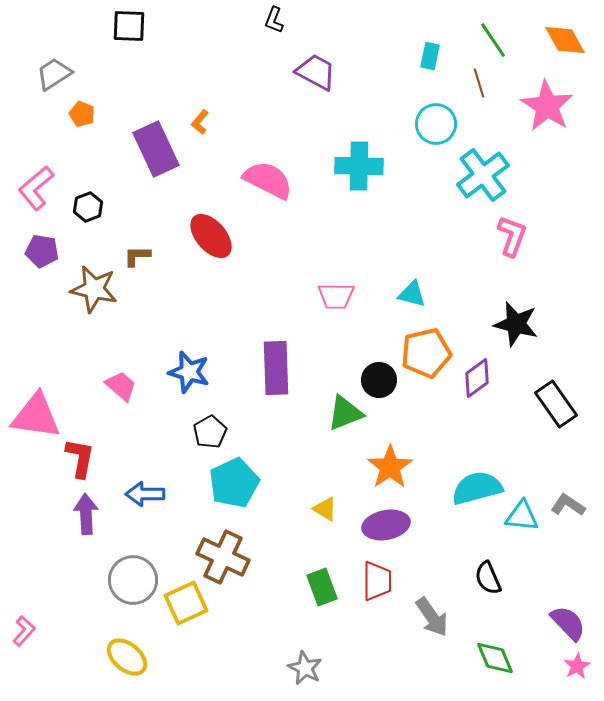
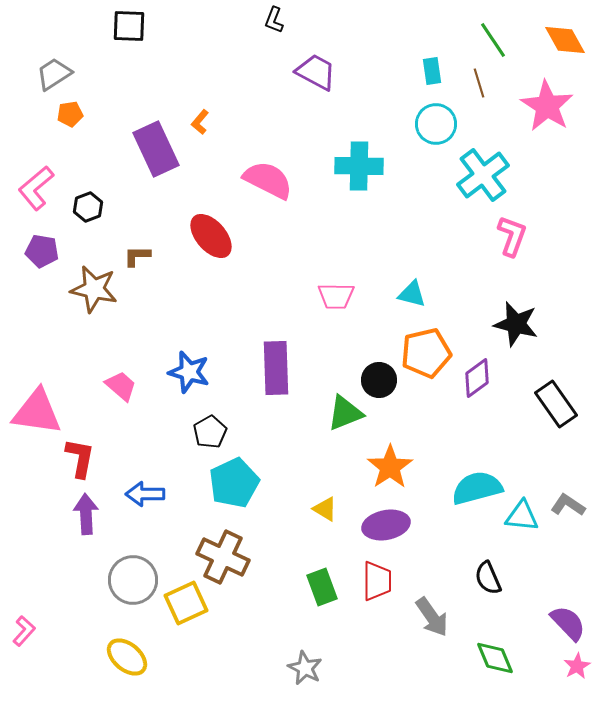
cyan rectangle at (430, 56): moved 2 px right, 15 px down; rotated 20 degrees counterclockwise
orange pentagon at (82, 114): moved 12 px left; rotated 30 degrees counterclockwise
pink triangle at (36, 416): moved 1 px right, 4 px up
